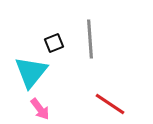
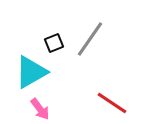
gray line: rotated 39 degrees clockwise
cyan triangle: rotated 21 degrees clockwise
red line: moved 2 px right, 1 px up
